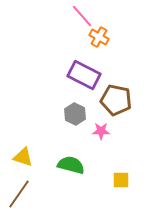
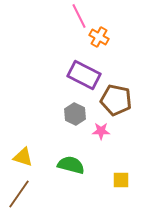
pink line: moved 3 px left; rotated 15 degrees clockwise
